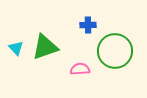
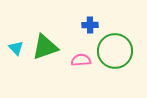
blue cross: moved 2 px right
pink semicircle: moved 1 px right, 9 px up
